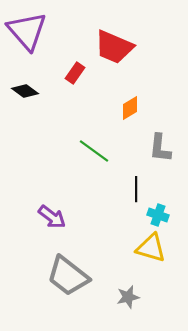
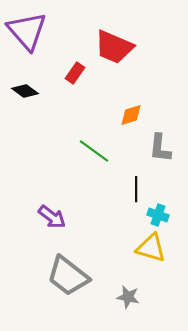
orange diamond: moved 1 px right, 7 px down; rotated 15 degrees clockwise
gray star: rotated 25 degrees clockwise
